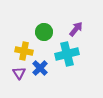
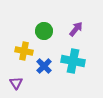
green circle: moved 1 px up
cyan cross: moved 6 px right, 7 px down; rotated 25 degrees clockwise
blue cross: moved 4 px right, 2 px up
purple triangle: moved 3 px left, 10 px down
